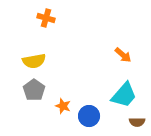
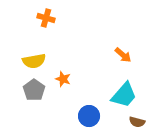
orange star: moved 27 px up
brown semicircle: rotated 14 degrees clockwise
